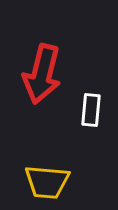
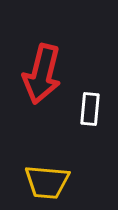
white rectangle: moved 1 px left, 1 px up
